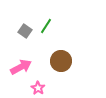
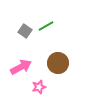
green line: rotated 28 degrees clockwise
brown circle: moved 3 px left, 2 px down
pink star: moved 1 px right, 1 px up; rotated 24 degrees clockwise
